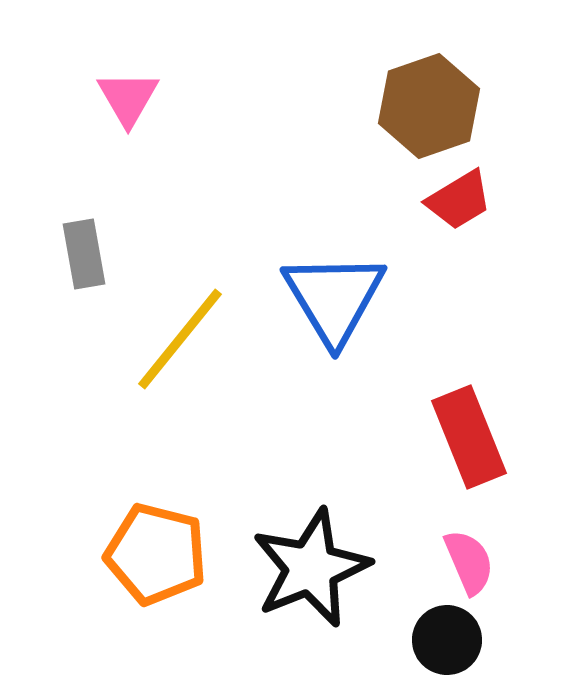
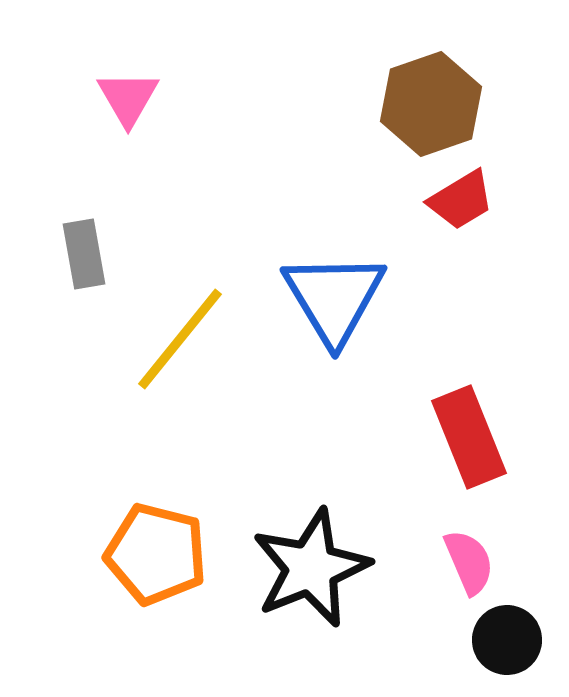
brown hexagon: moved 2 px right, 2 px up
red trapezoid: moved 2 px right
black circle: moved 60 px right
